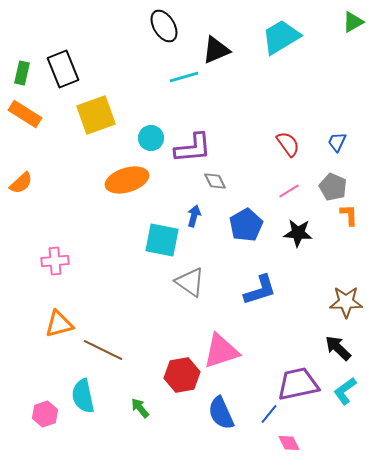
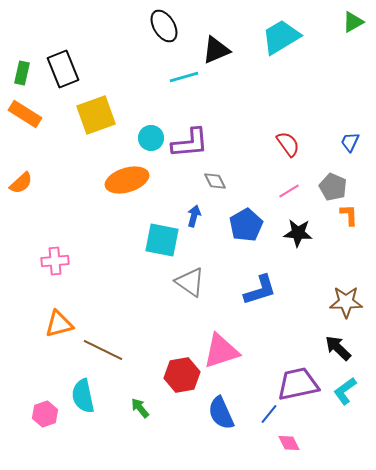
blue trapezoid: moved 13 px right
purple L-shape: moved 3 px left, 5 px up
